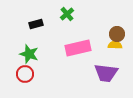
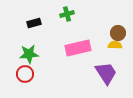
green cross: rotated 24 degrees clockwise
black rectangle: moved 2 px left, 1 px up
brown circle: moved 1 px right, 1 px up
green star: rotated 24 degrees counterclockwise
purple trapezoid: rotated 130 degrees counterclockwise
